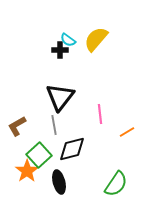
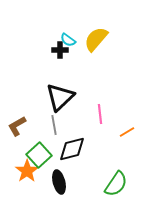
black triangle: rotated 8 degrees clockwise
